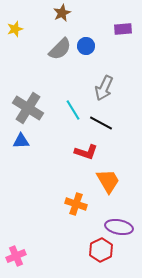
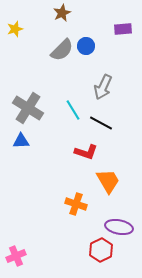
gray semicircle: moved 2 px right, 1 px down
gray arrow: moved 1 px left, 1 px up
